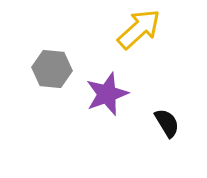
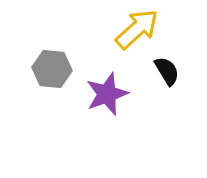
yellow arrow: moved 2 px left
black semicircle: moved 52 px up
